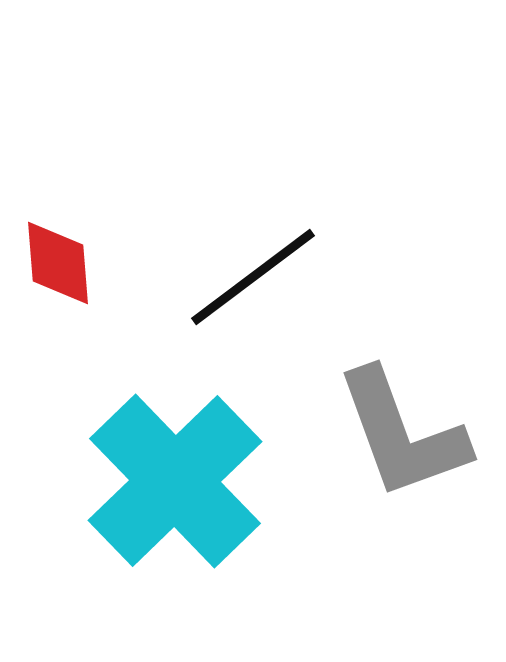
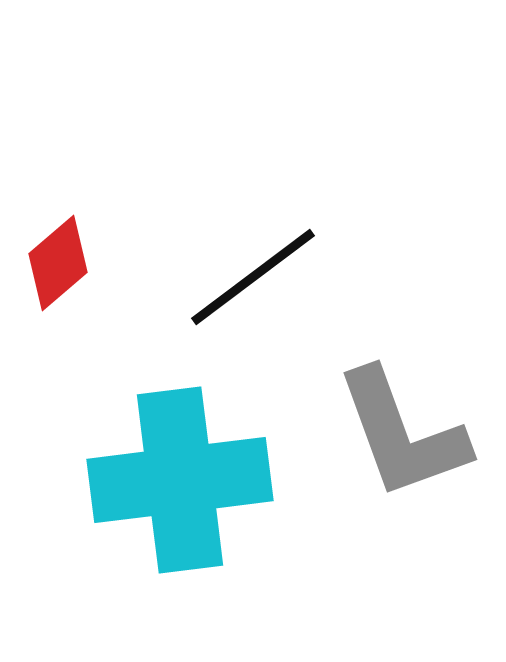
red diamond: rotated 54 degrees clockwise
cyan cross: moved 5 px right, 1 px up; rotated 37 degrees clockwise
